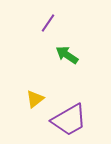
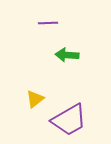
purple line: rotated 54 degrees clockwise
green arrow: rotated 30 degrees counterclockwise
